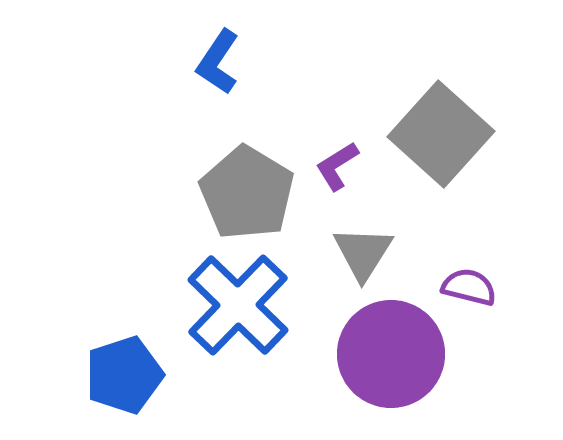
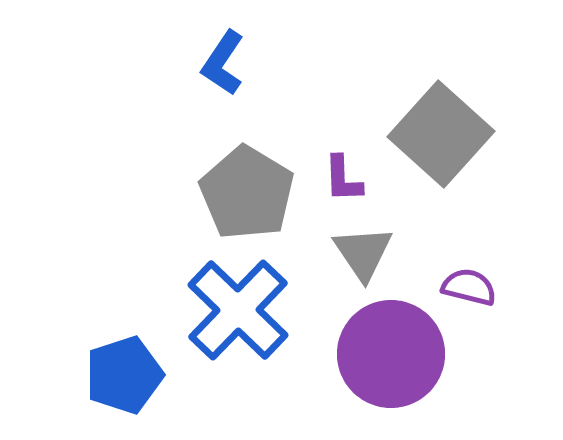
blue L-shape: moved 5 px right, 1 px down
purple L-shape: moved 6 px right, 13 px down; rotated 60 degrees counterclockwise
gray triangle: rotated 6 degrees counterclockwise
blue cross: moved 5 px down
